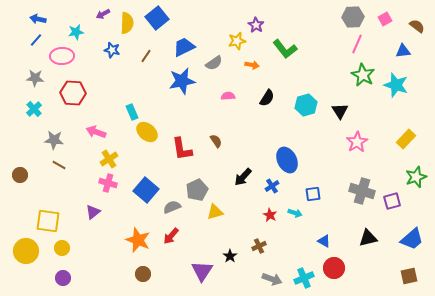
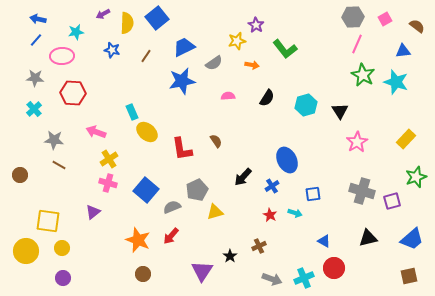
cyan star at (396, 85): moved 3 px up
